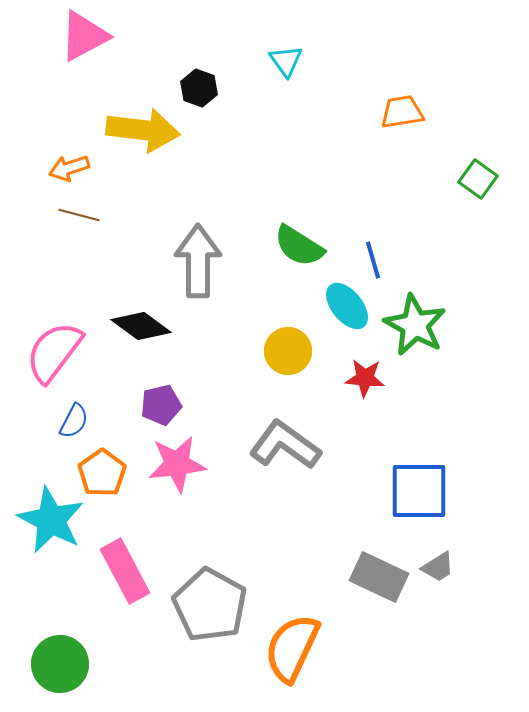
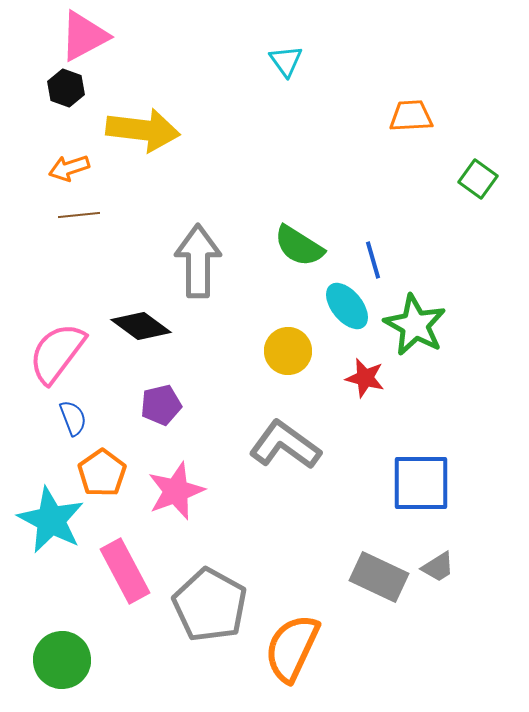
black hexagon: moved 133 px left
orange trapezoid: moved 9 px right, 4 px down; rotated 6 degrees clockwise
brown line: rotated 21 degrees counterclockwise
pink semicircle: moved 3 px right, 1 px down
red star: rotated 9 degrees clockwise
blue semicircle: moved 1 px left, 3 px up; rotated 48 degrees counterclockwise
pink star: moved 1 px left, 27 px down; rotated 14 degrees counterclockwise
blue square: moved 2 px right, 8 px up
green circle: moved 2 px right, 4 px up
